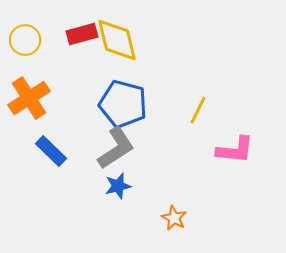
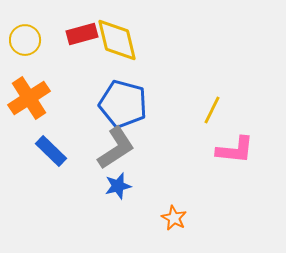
yellow line: moved 14 px right
